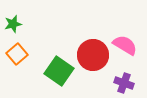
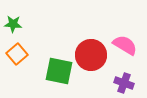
green star: rotated 18 degrees clockwise
red circle: moved 2 px left
green square: rotated 24 degrees counterclockwise
